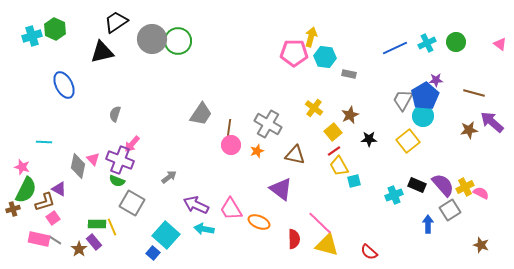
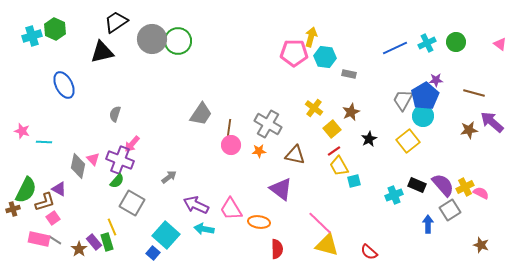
brown star at (350, 115): moved 1 px right, 3 px up
yellow square at (333, 132): moved 1 px left, 3 px up
black star at (369, 139): rotated 28 degrees counterclockwise
orange star at (257, 151): moved 2 px right; rotated 16 degrees clockwise
pink star at (22, 167): moved 36 px up
green semicircle at (117, 181): rotated 70 degrees counterclockwise
orange ellipse at (259, 222): rotated 15 degrees counterclockwise
green rectangle at (97, 224): moved 10 px right, 18 px down; rotated 72 degrees clockwise
red semicircle at (294, 239): moved 17 px left, 10 px down
